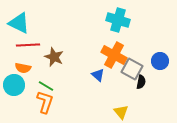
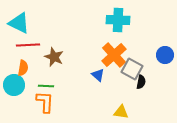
cyan cross: rotated 15 degrees counterclockwise
orange cross: rotated 20 degrees clockwise
blue circle: moved 5 px right, 6 px up
orange semicircle: rotated 91 degrees counterclockwise
green line: rotated 28 degrees counterclockwise
orange L-shape: rotated 15 degrees counterclockwise
yellow triangle: rotated 42 degrees counterclockwise
